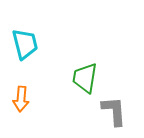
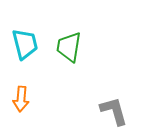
green trapezoid: moved 16 px left, 31 px up
gray L-shape: rotated 12 degrees counterclockwise
